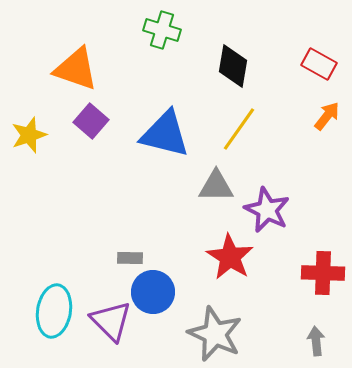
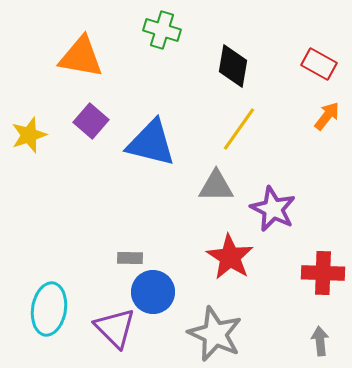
orange triangle: moved 5 px right, 12 px up; rotated 9 degrees counterclockwise
blue triangle: moved 14 px left, 9 px down
purple star: moved 6 px right, 1 px up
cyan ellipse: moved 5 px left, 2 px up
purple triangle: moved 4 px right, 7 px down
gray arrow: moved 4 px right
